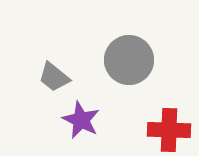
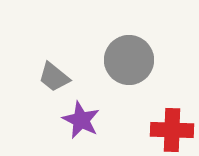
red cross: moved 3 px right
